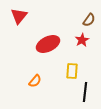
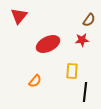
red star: rotated 24 degrees clockwise
